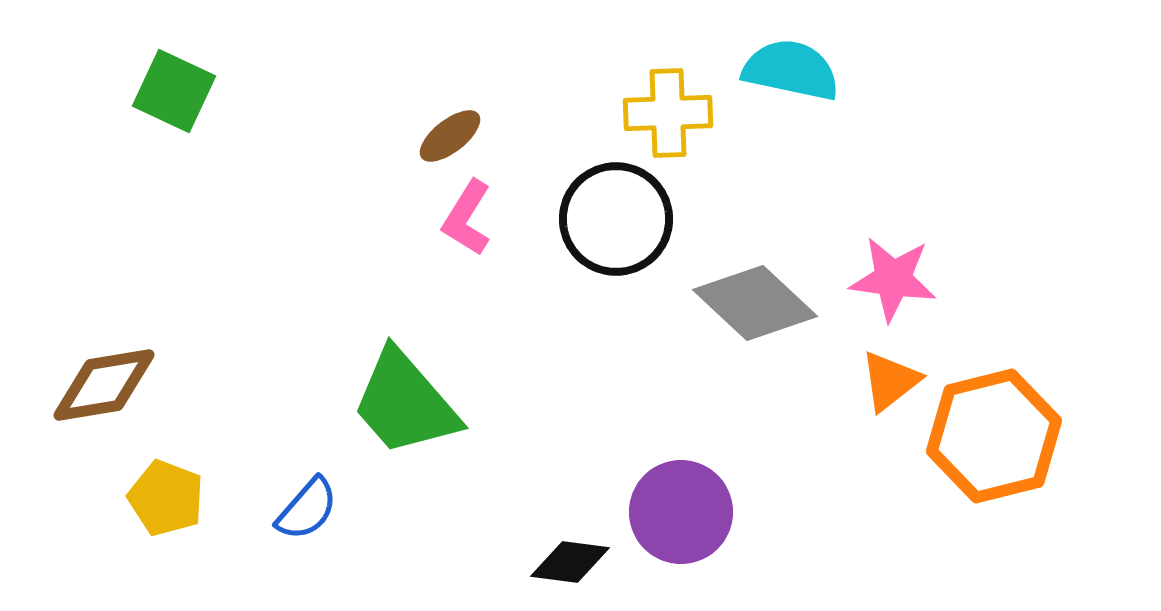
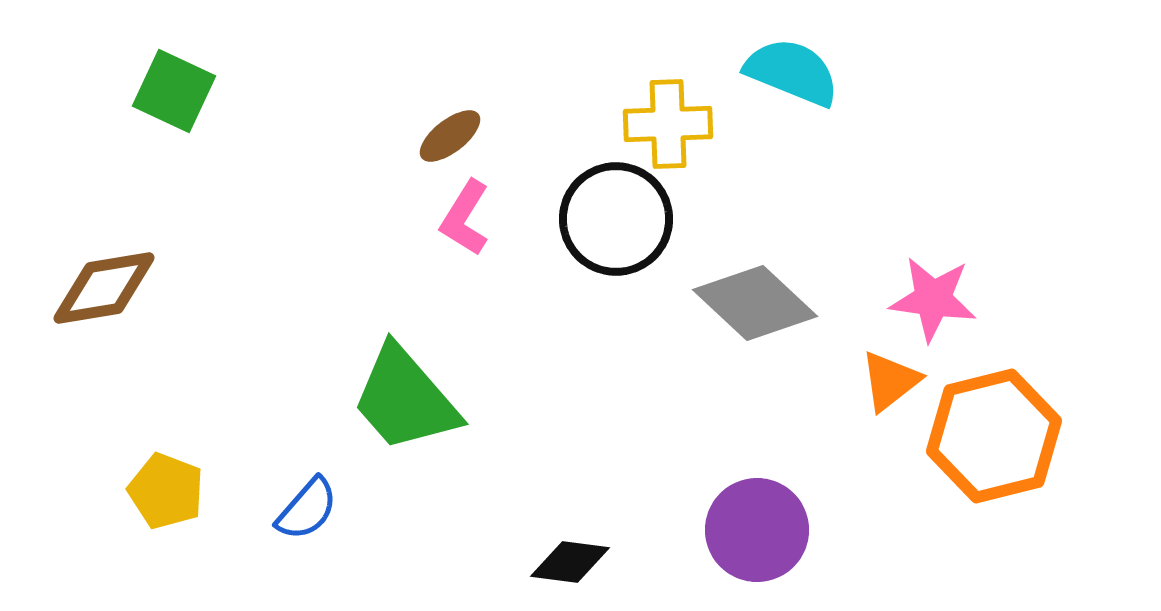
cyan semicircle: moved 1 px right, 2 px down; rotated 10 degrees clockwise
yellow cross: moved 11 px down
pink L-shape: moved 2 px left
pink star: moved 40 px right, 20 px down
brown diamond: moved 97 px up
green trapezoid: moved 4 px up
yellow pentagon: moved 7 px up
purple circle: moved 76 px right, 18 px down
